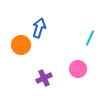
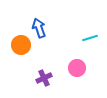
blue arrow: rotated 36 degrees counterclockwise
cyan line: rotated 49 degrees clockwise
pink circle: moved 1 px left, 1 px up
